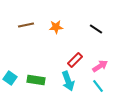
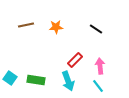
pink arrow: rotated 63 degrees counterclockwise
